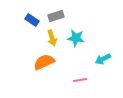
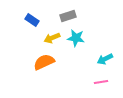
gray rectangle: moved 12 px right
yellow arrow: rotated 84 degrees clockwise
cyan arrow: moved 2 px right
pink line: moved 21 px right, 2 px down
